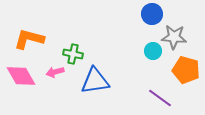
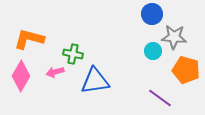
pink diamond: rotated 60 degrees clockwise
